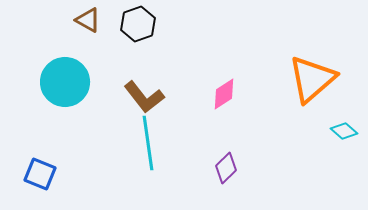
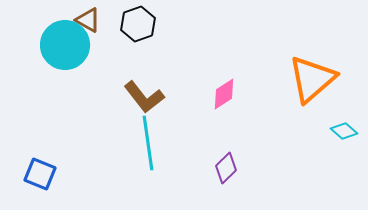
cyan circle: moved 37 px up
